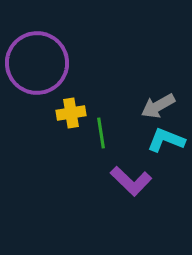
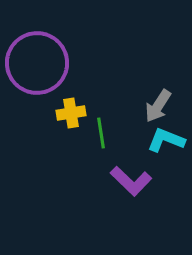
gray arrow: rotated 28 degrees counterclockwise
